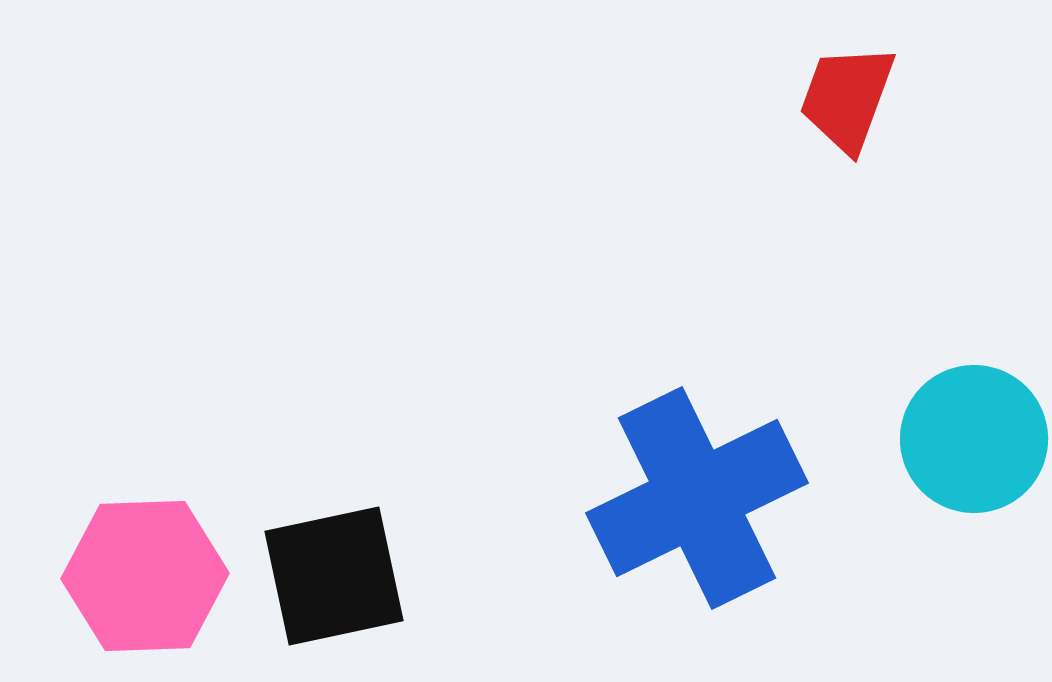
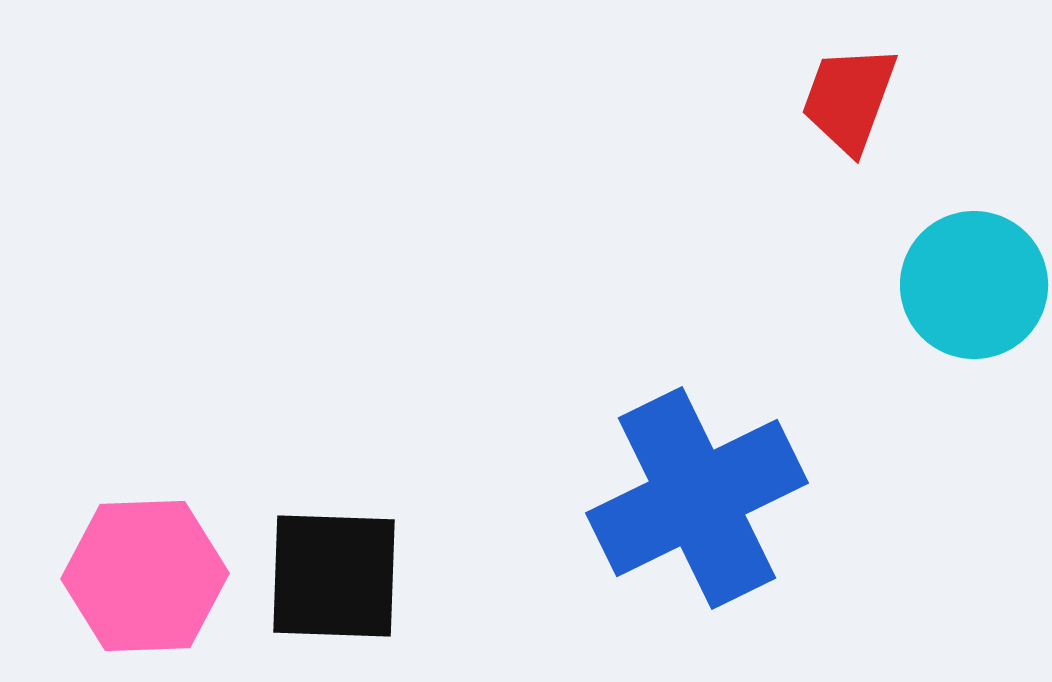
red trapezoid: moved 2 px right, 1 px down
cyan circle: moved 154 px up
black square: rotated 14 degrees clockwise
